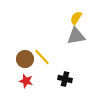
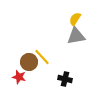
yellow semicircle: moved 1 px left, 1 px down
brown circle: moved 4 px right, 3 px down
red star: moved 7 px left, 4 px up
